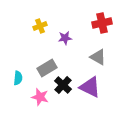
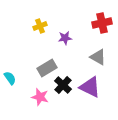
cyan semicircle: moved 8 px left; rotated 40 degrees counterclockwise
